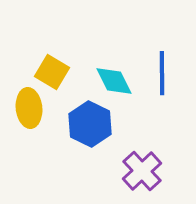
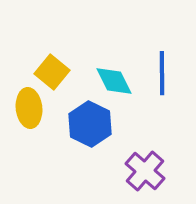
yellow square: rotated 8 degrees clockwise
purple cross: moved 3 px right; rotated 6 degrees counterclockwise
